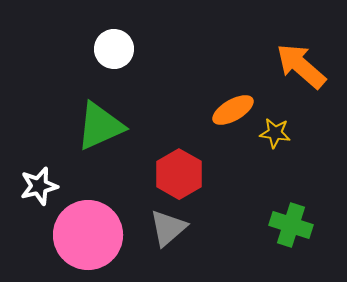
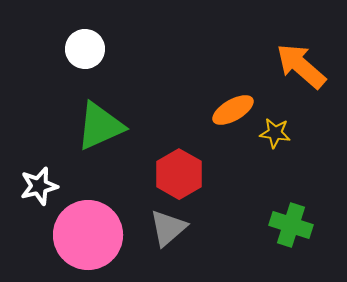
white circle: moved 29 px left
